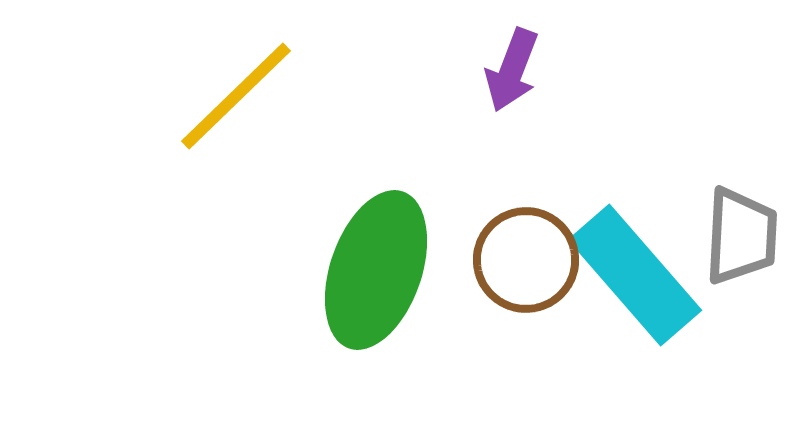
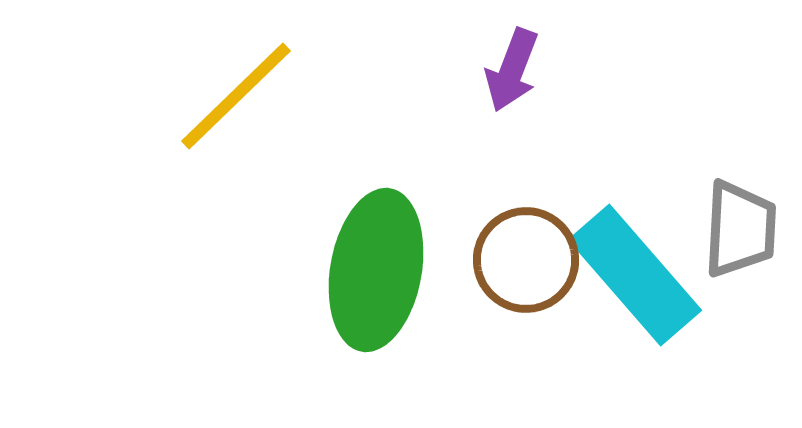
gray trapezoid: moved 1 px left, 7 px up
green ellipse: rotated 9 degrees counterclockwise
